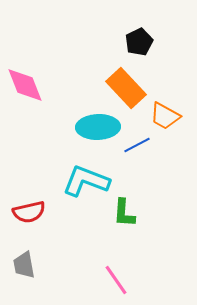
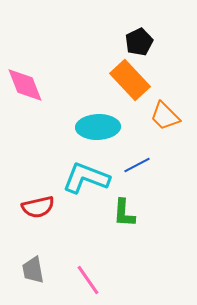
orange rectangle: moved 4 px right, 8 px up
orange trapezoid: rotated 16 degrees clockwise
blue line: moved 20 px down
cyan L-shape: moved 3 px up
red semicircle: moved 9 px right, 5 px up
gray trapezoid: moved 9 px right, 5 px down
pink line: moved 28 px left
